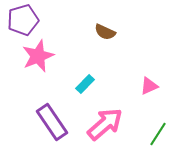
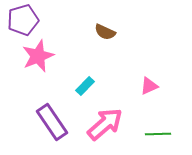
cyan rectangle: moved 2 px down
green line: rotated 55 degrees clockwise
